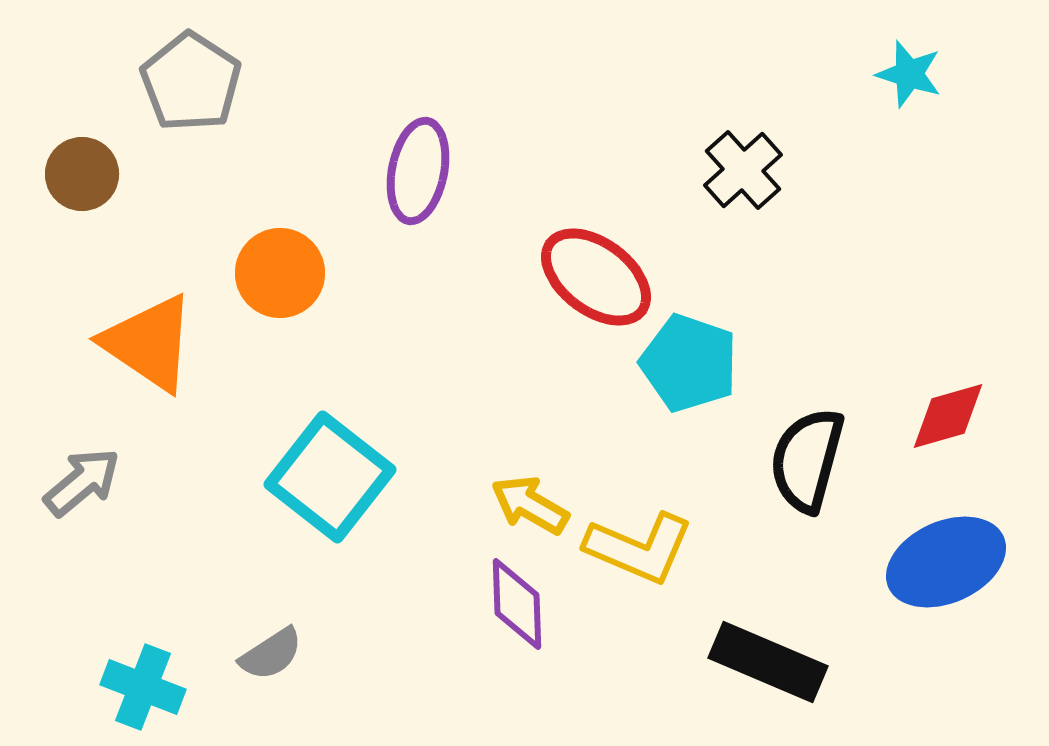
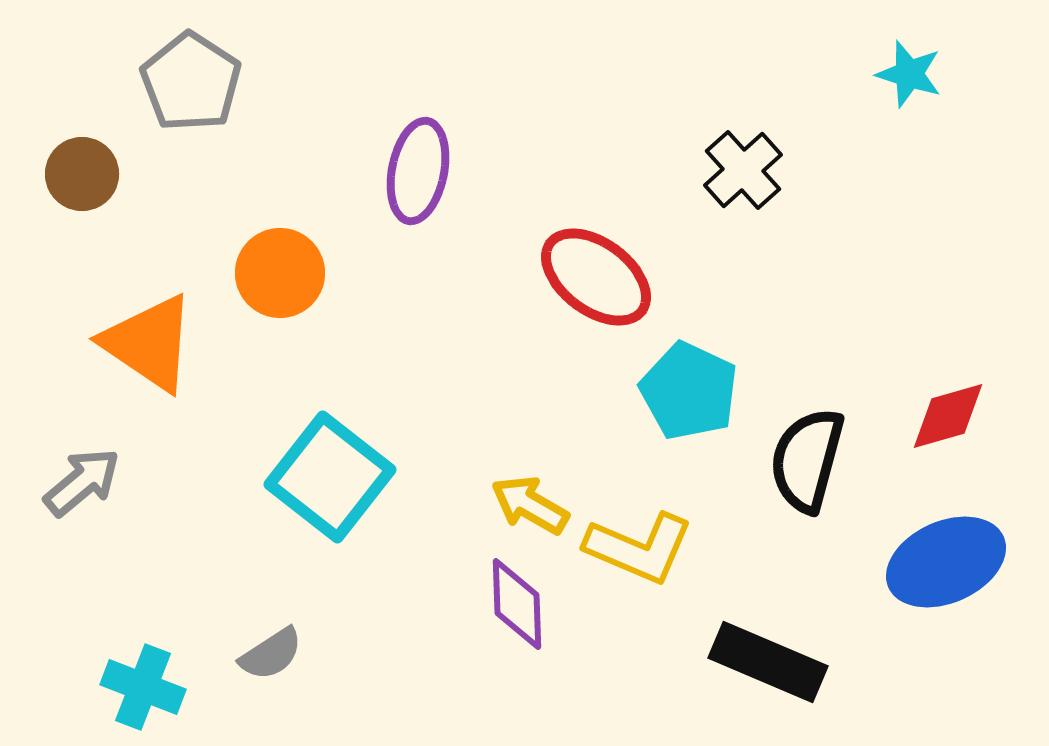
cyan pentagon: moved 28 px down; rotated 6 degrees clockwise
